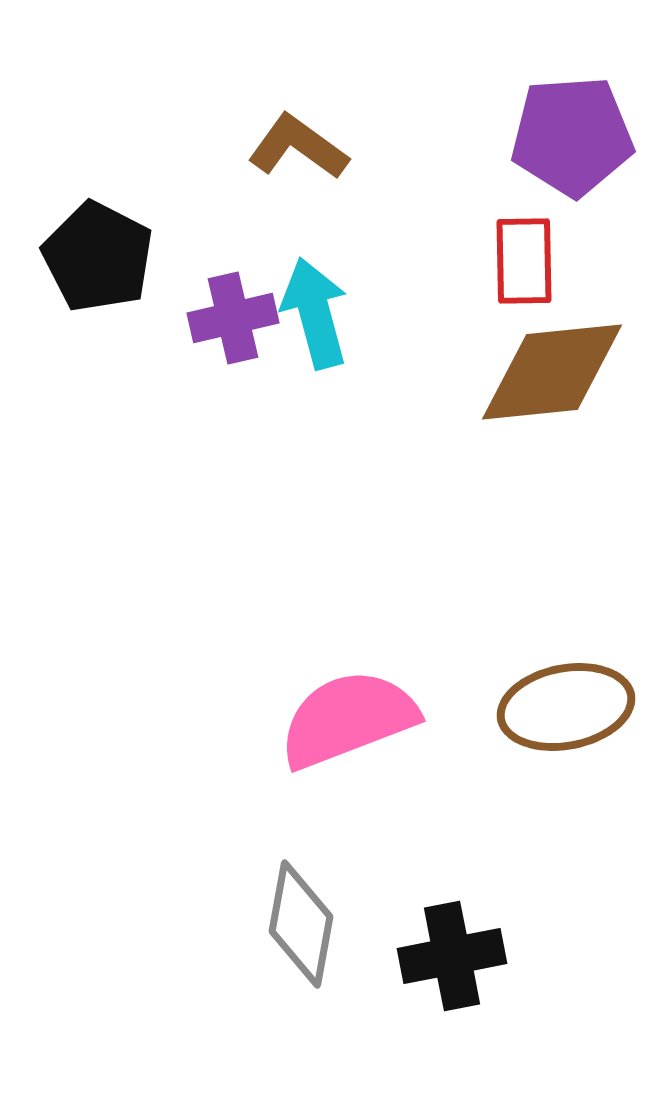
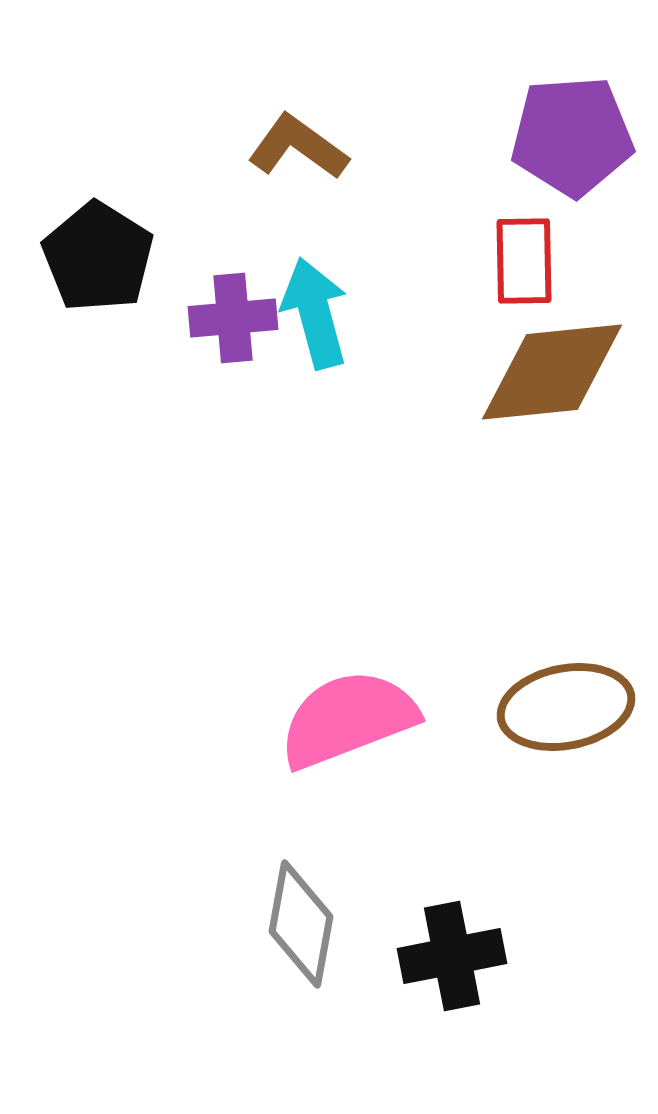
black pentagon: rotated 5 degrees clockwise
purple cross: rotated 8 degrees clockwise
